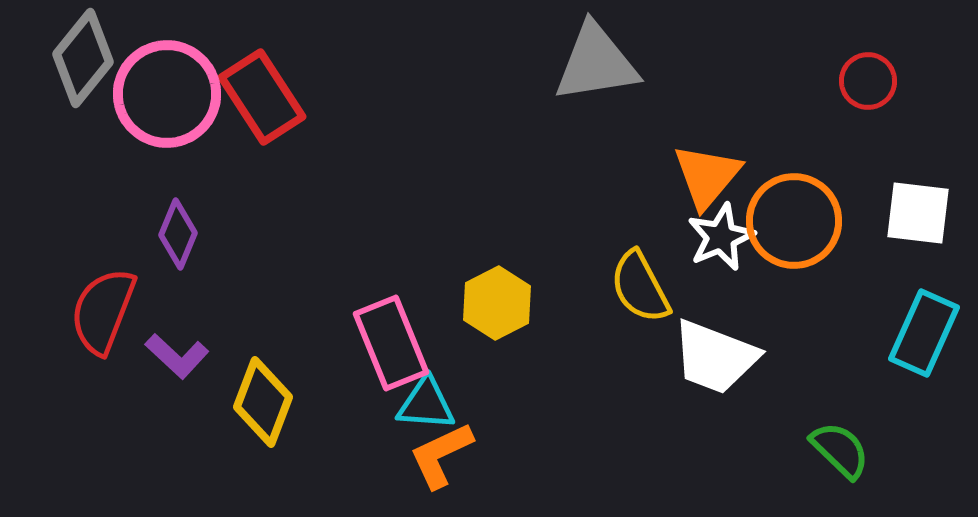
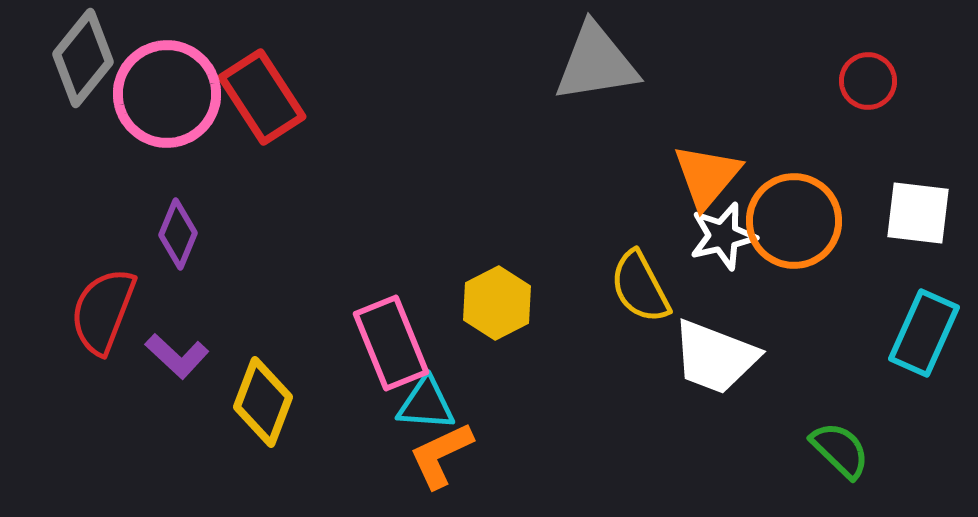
white star: moved 2 px right, 1 px up; rotated 10 degrees clockwise
